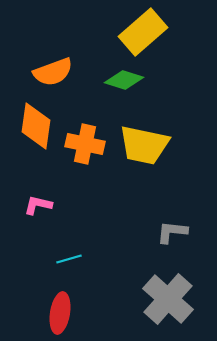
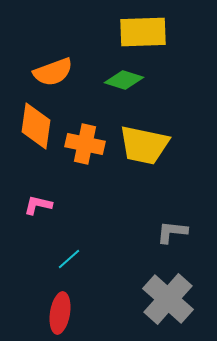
yellow rectangle: rotated 39 degrees clockwise
cyan line: rotated 25 degrees counterclockwise
